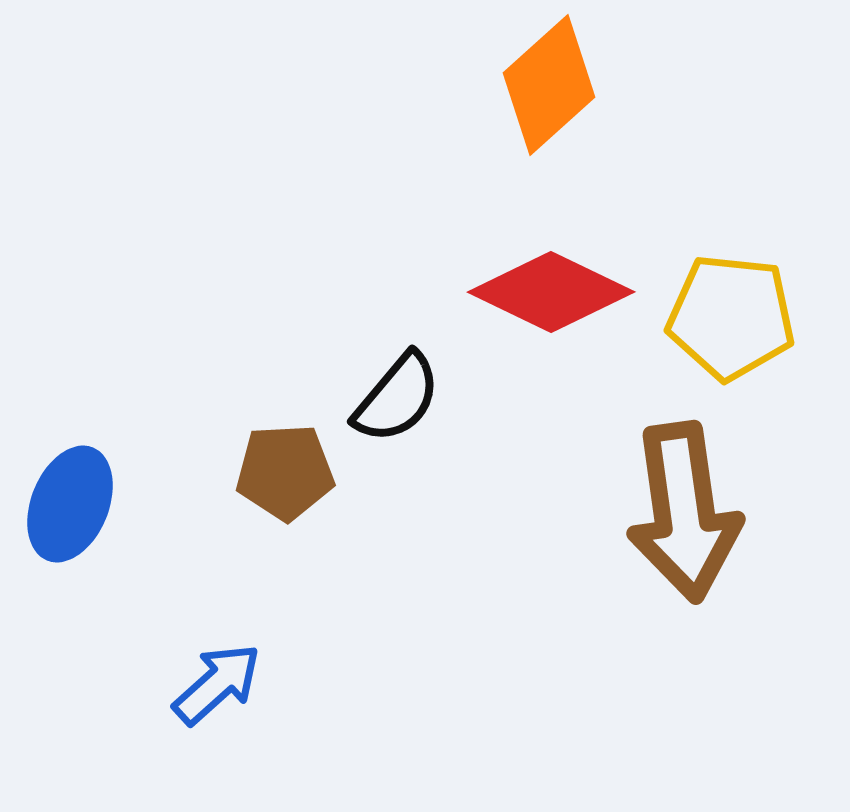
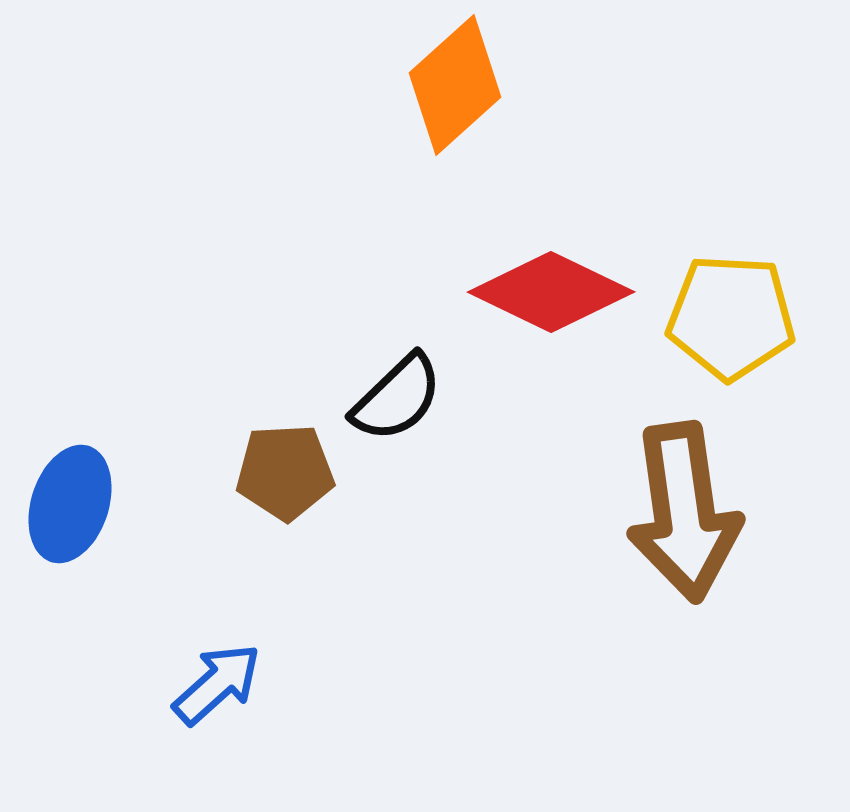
orange diamond: moved 94 px left
yellow pentagon: rotated 3 degrees counterclockwise
black semicircle: rotated 6 degrees clockwise
blue ellipse: rotated 4 degrees counterclockwise
